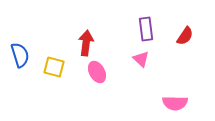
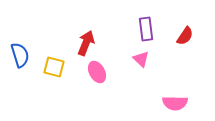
red arrow: rotated 15 degrees clockwise
